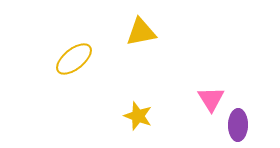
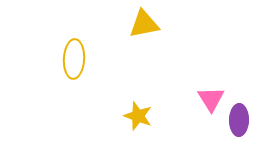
yellow triangle: moved 3 px right, 8 px up
yellow ellipse: rotated 48 degrees counterclockwise
purple ellipse: moved 1 px right, 5 px up
